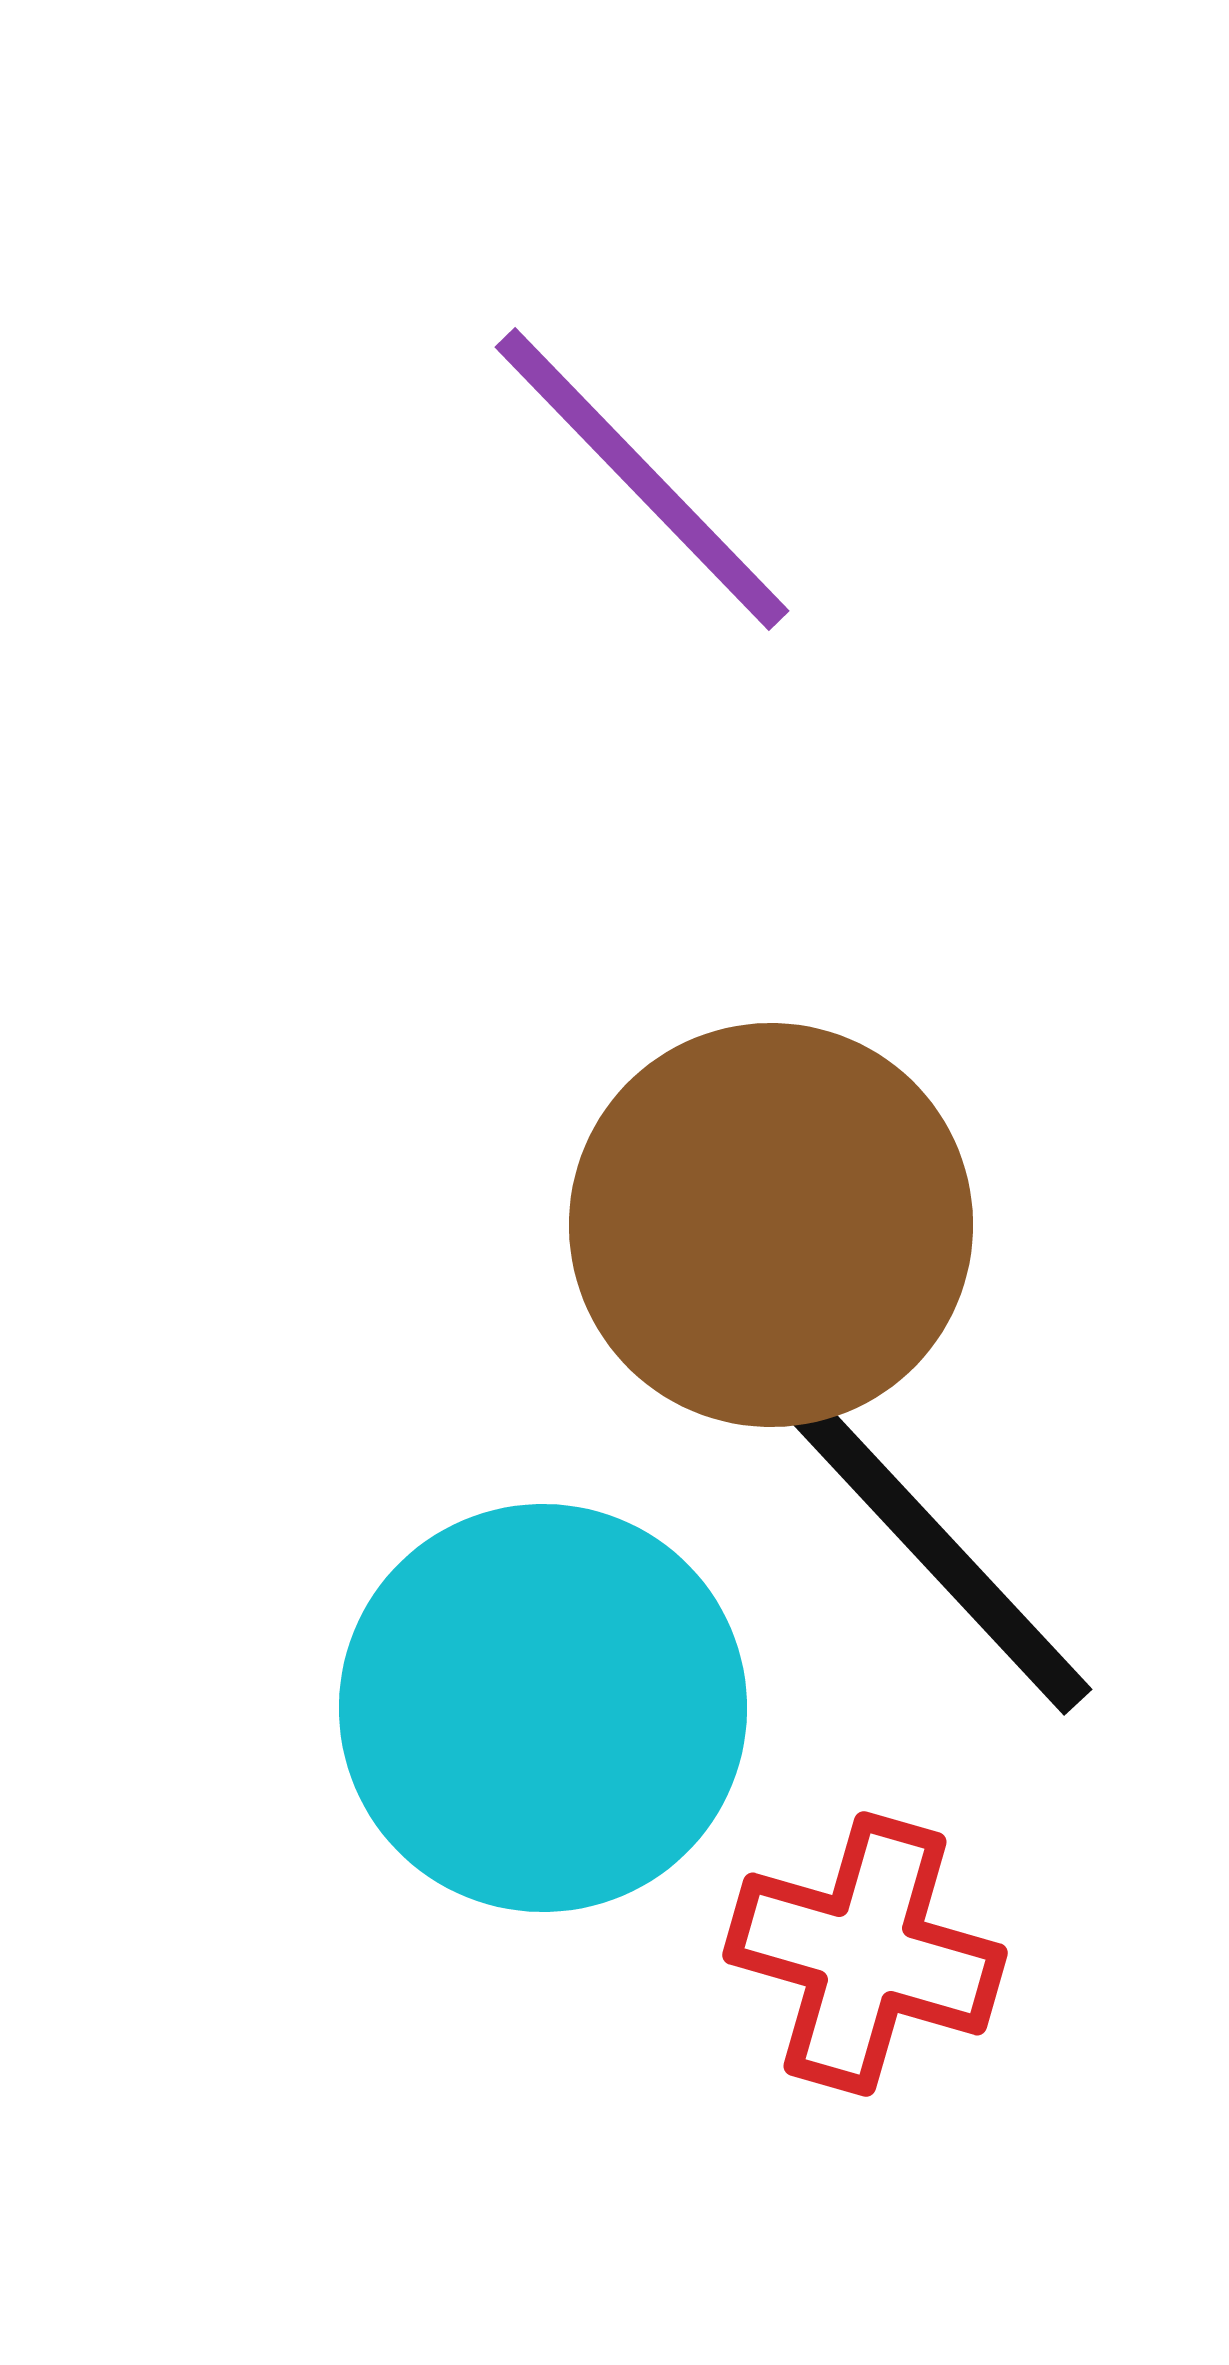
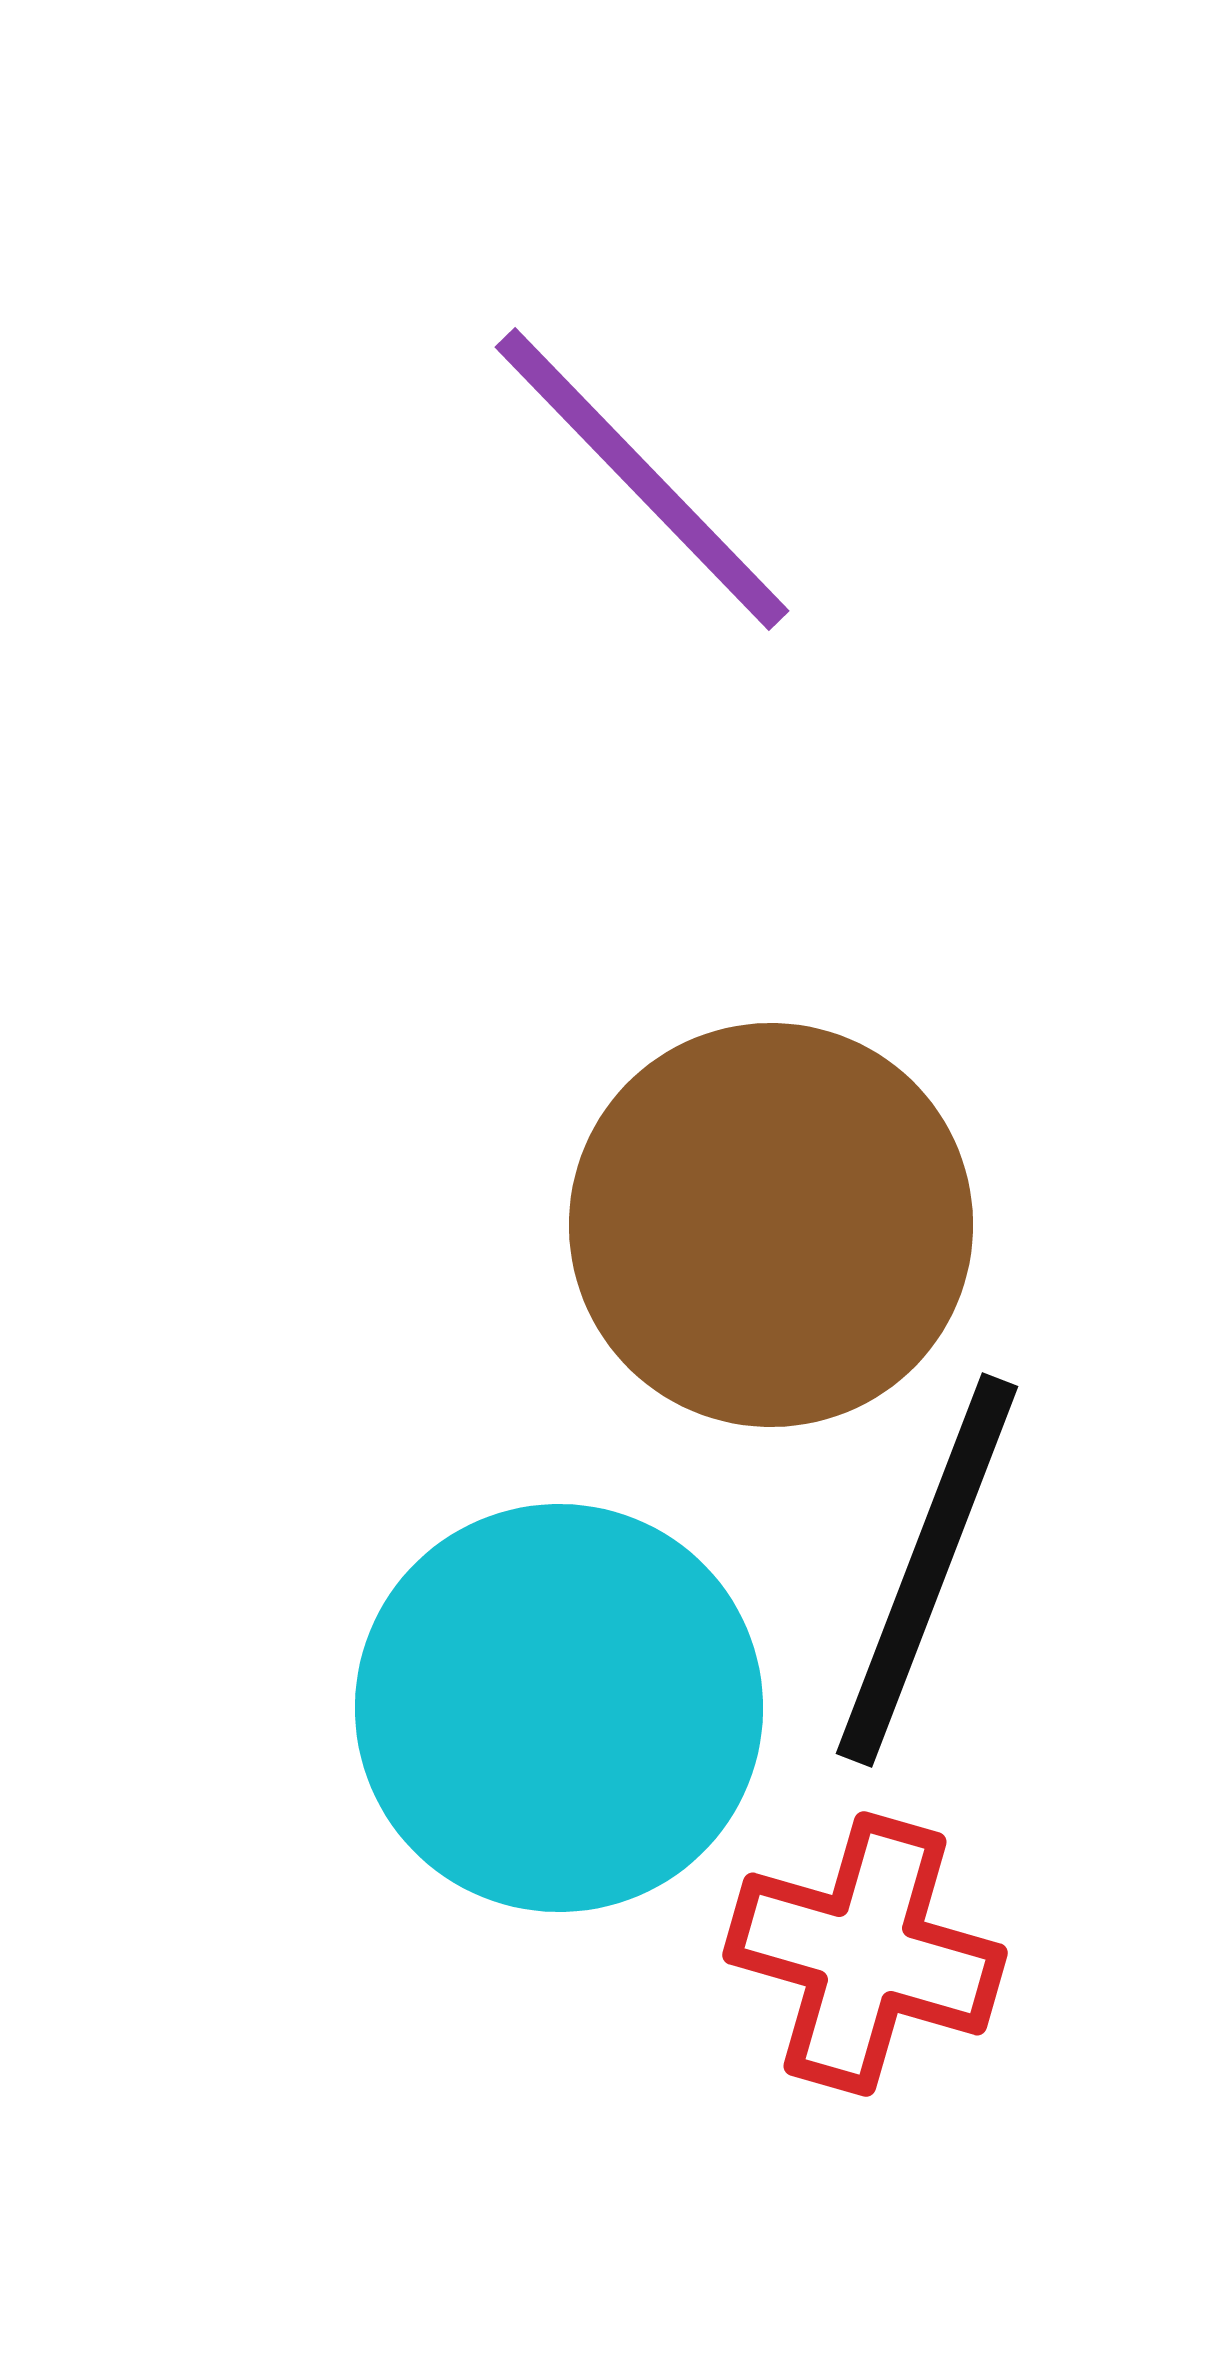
black line: moved 12 px left, 17 px down; rotated 64 degrees clockwise
cyan circle: moved 16 px right
